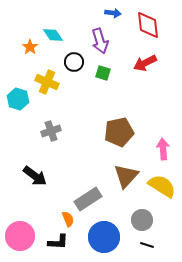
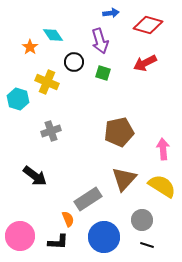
blue arrow: moved 2 px left; rotated 14 degrees counterclockwise
red diamond: rotated 68 degrees counterclockwise
brown triangle: moved 2 px left, 3 px down
